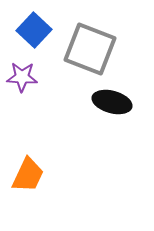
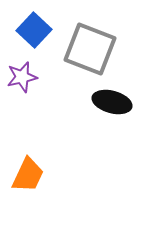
purple star: rotated 16 degrees counterclockwise
